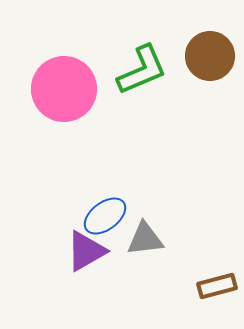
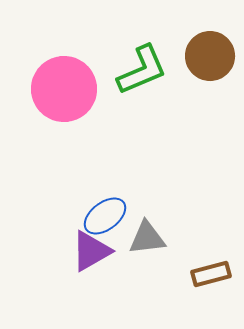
gray triangle: moved 2 px right, 1 px up
purple triangle: moved 5 px right
brown rectangle: moved 6 px left, 12 px up
